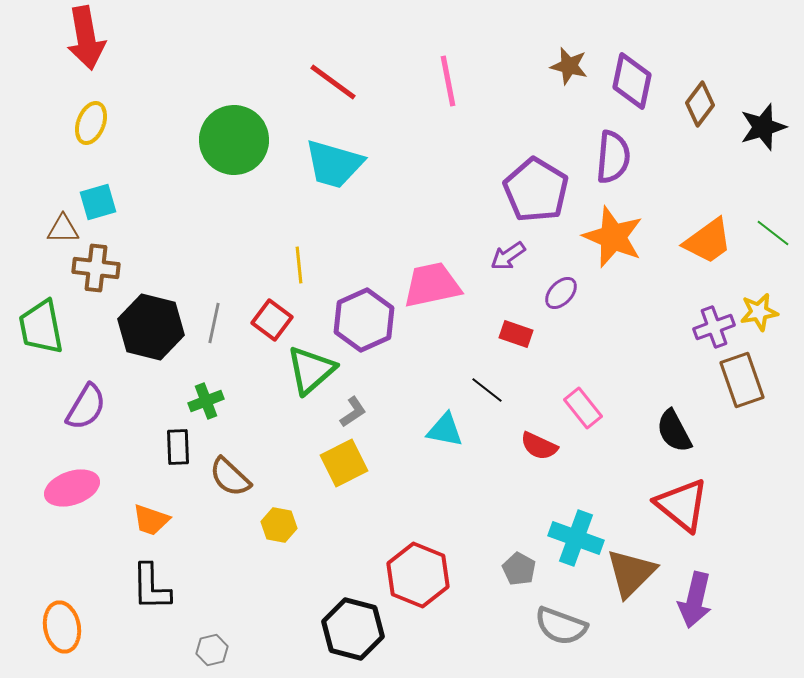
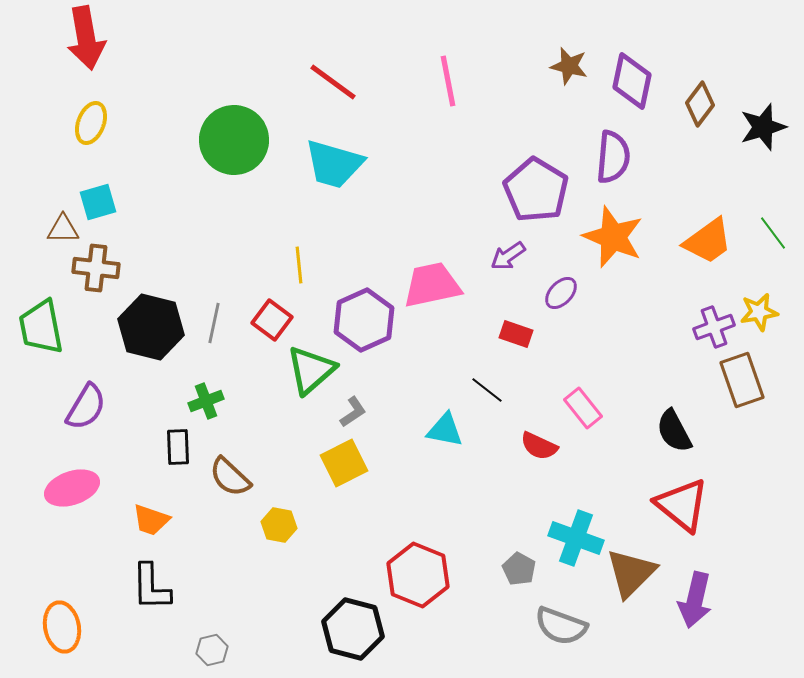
green line at (773, 233): rotated 15 degrees clockwise
